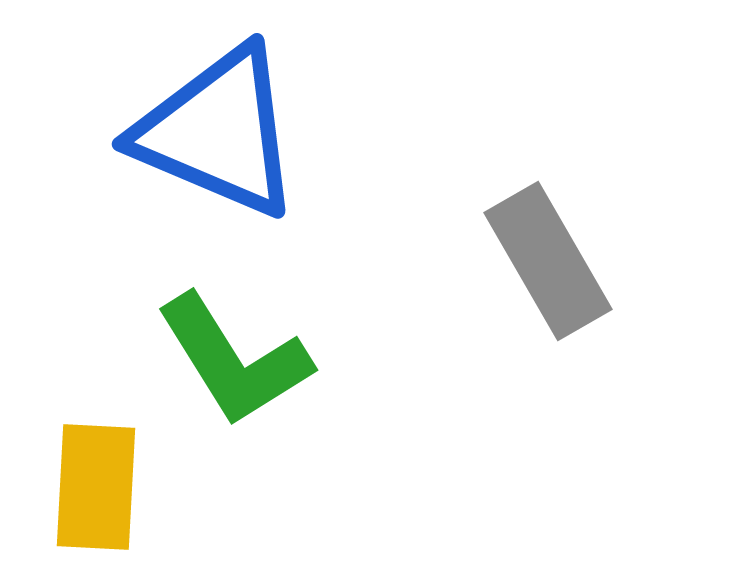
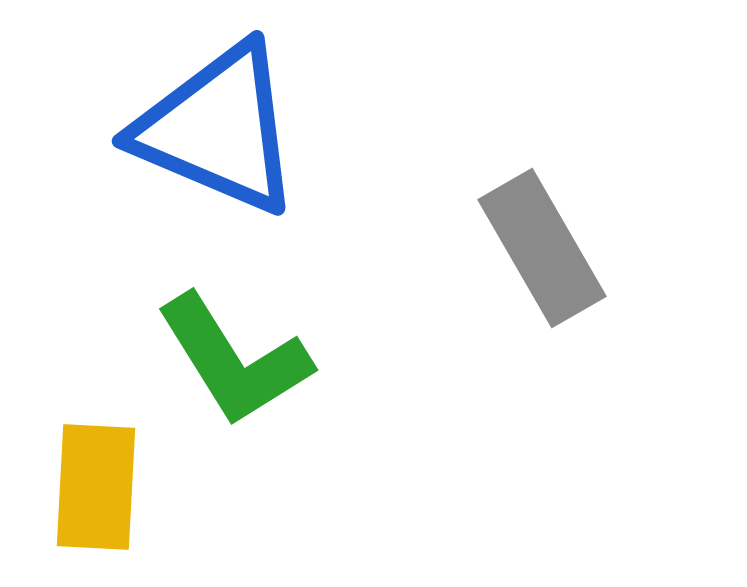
blue triangle: moved 3 px up
gray rectangle: moved 6 px left, 13 px up
